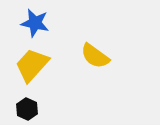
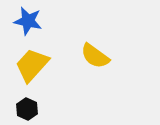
blue star: moved 7 px left, 2 px up
